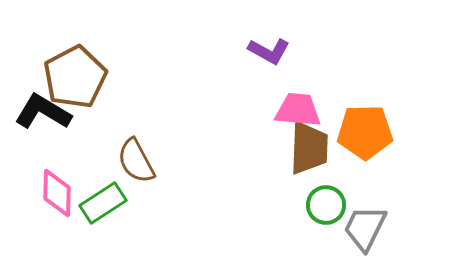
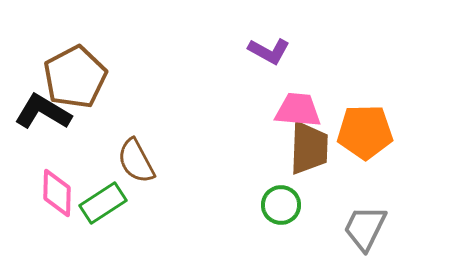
green circle: moved 45 px left
